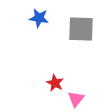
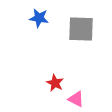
pink triangle: rotated 42 degrees counterclockwise
